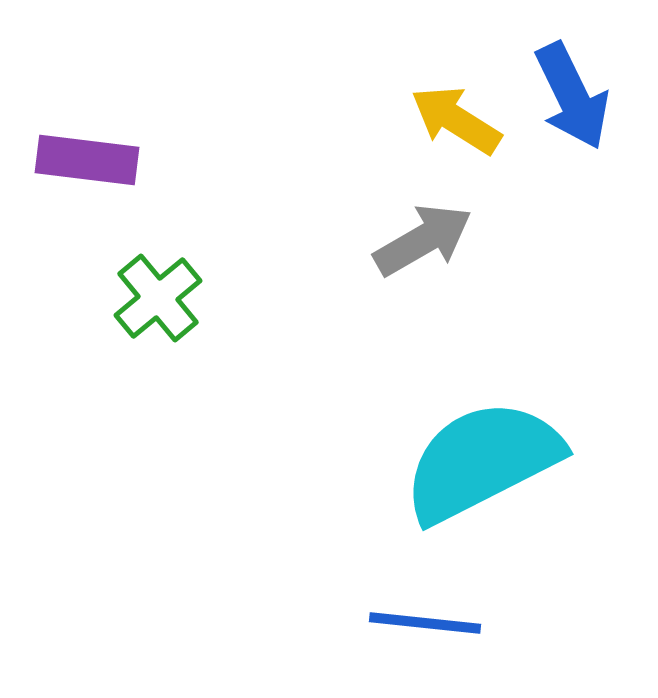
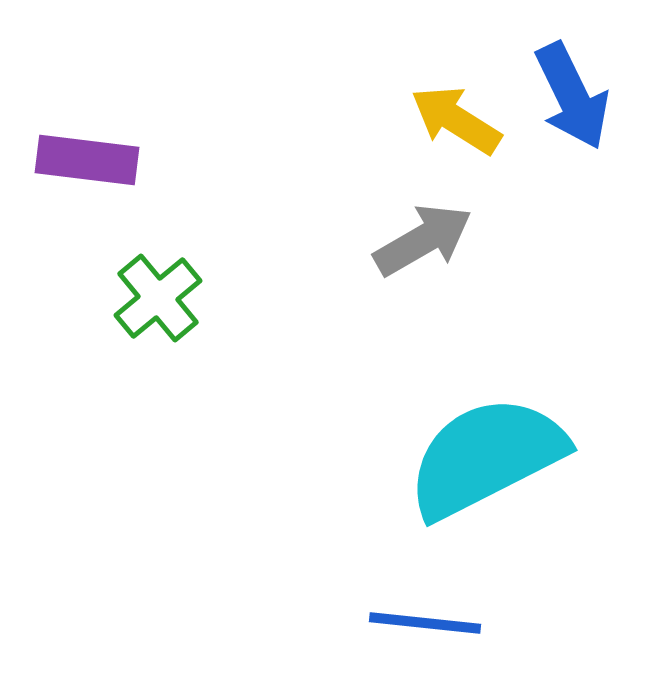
cyan semicircle: moved 4 px right, 4 px up
